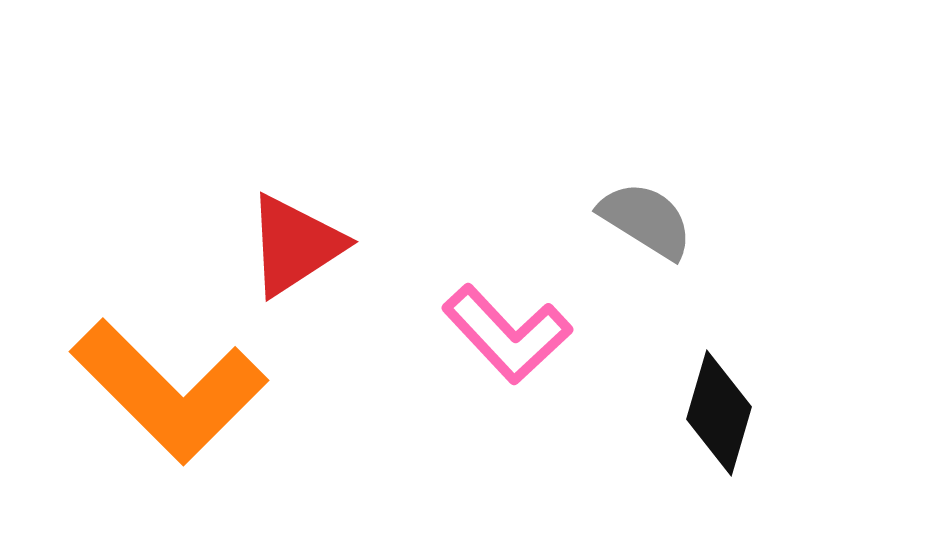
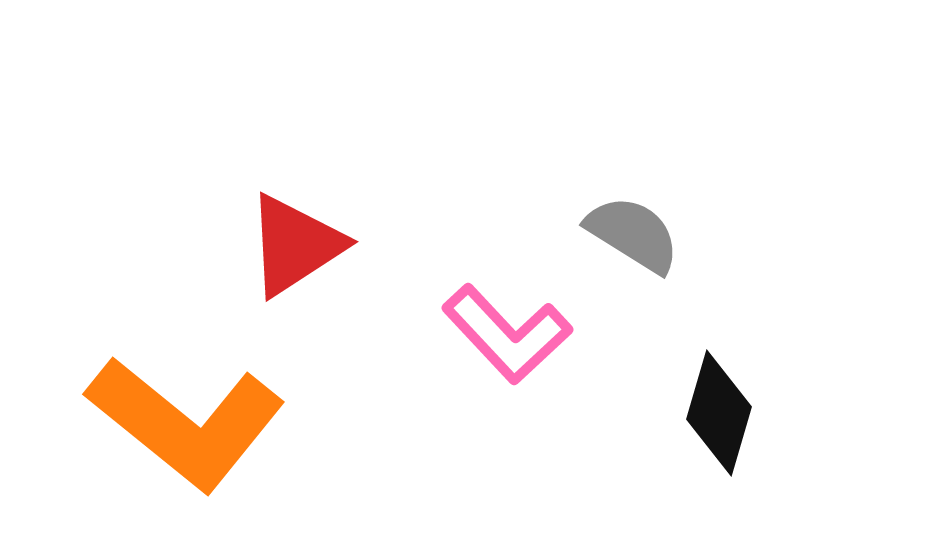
gray semicircle: moved 13 px left, 14 px down
orange L-shape: moved 17 px right, 32 px down; rotated 6 degrees counterclockwise
